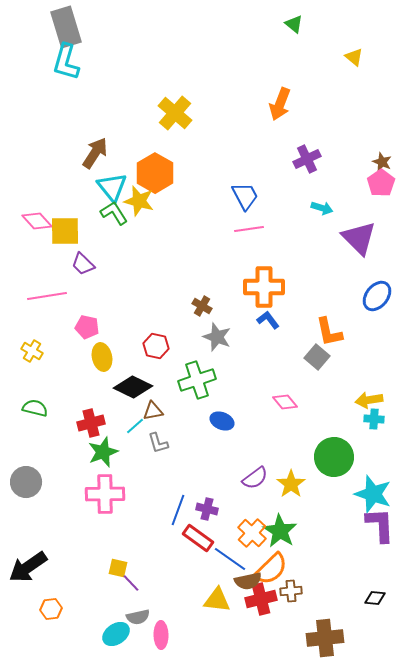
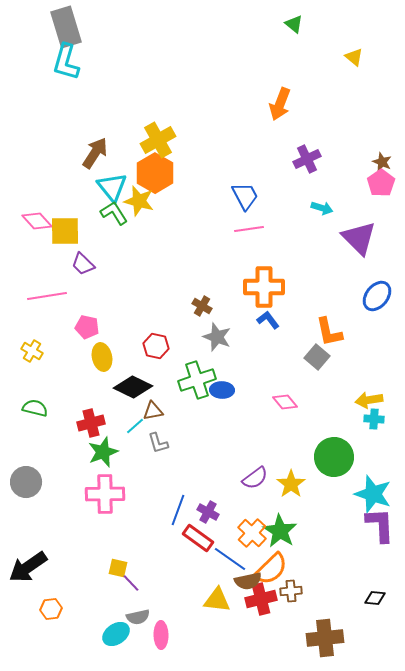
yellow cross at (175, 113): moved 17 px left, 27 px down; rotated 20 degrees clockwise
blue ellipse at (222, 421): moved 31 px up; rotated 20 degrees counterclockwise
purple cross at (207, 509): moved 1 px right, 3 px down; rotated 15 degrees clockwise
